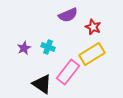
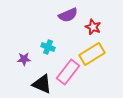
purple star: moved 11 px down; rotated 24 degrees clockwise
black triangle: rotated 10 degrees counterclockwise
